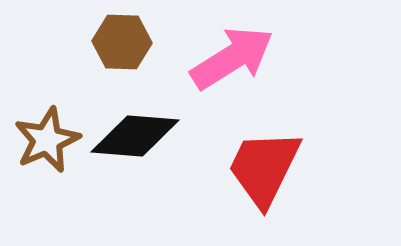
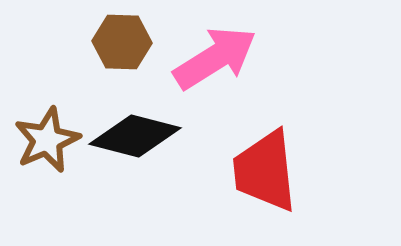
pink arrow: moved 17 px left
black diamond: rotated 10 degrees clockwise
red trapezoid: moved 1 px right, 3 px down; rotated 32 degrees counterclockwise
